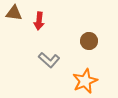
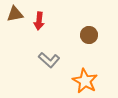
brown triangle: moved 1 px right, 1 px down; rotated 18 degrees counterclockwise
brown circle: moved 6 px up
orange star: rotated 20 degrees counterclockwise
